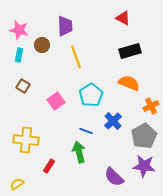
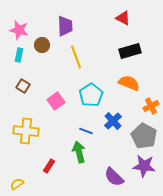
gray pentagon: rotated 15 degrees counterclockwise
yellow cross: moved 9 px up
